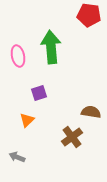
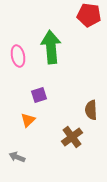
purple square: moved 2 px down
brown semicircle: moved 2 px up; rotated 102 degrees counterclockwise
orange triangle: moved 1 px right
